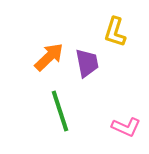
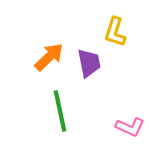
purple trapezoid: moved 2 px right
green line: rotated 6 degrees clockwise
pink L-shape: moved 4 px right
